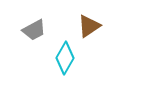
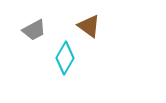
brown triangle: rotated 50 degrees counterclockwise
